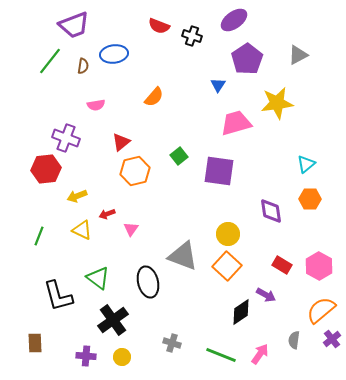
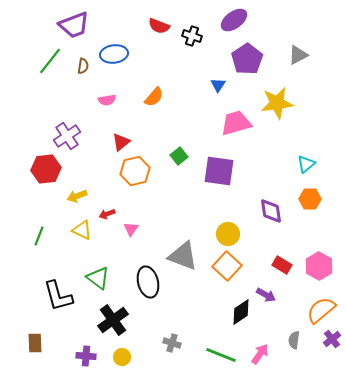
pink semicircle at (96, 105): moved 11 px right, 5 px up
purple cross at (66, 138): moved 1 px right, 2 px up; rotated 36 degrees clockwise
